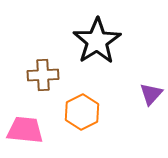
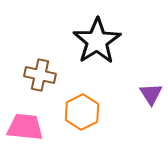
brown cross: moved 3 px left; rotated 16 degrees clockwise
purple triangle: rotated 15 degrees counterclockwise
pink trapezoid: moved 3 px up
